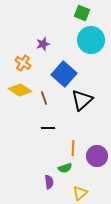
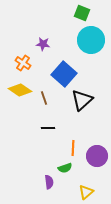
purple star: rotated 24 degrees clockwise
yellow triangle: moved 6 px right, 1 px up
